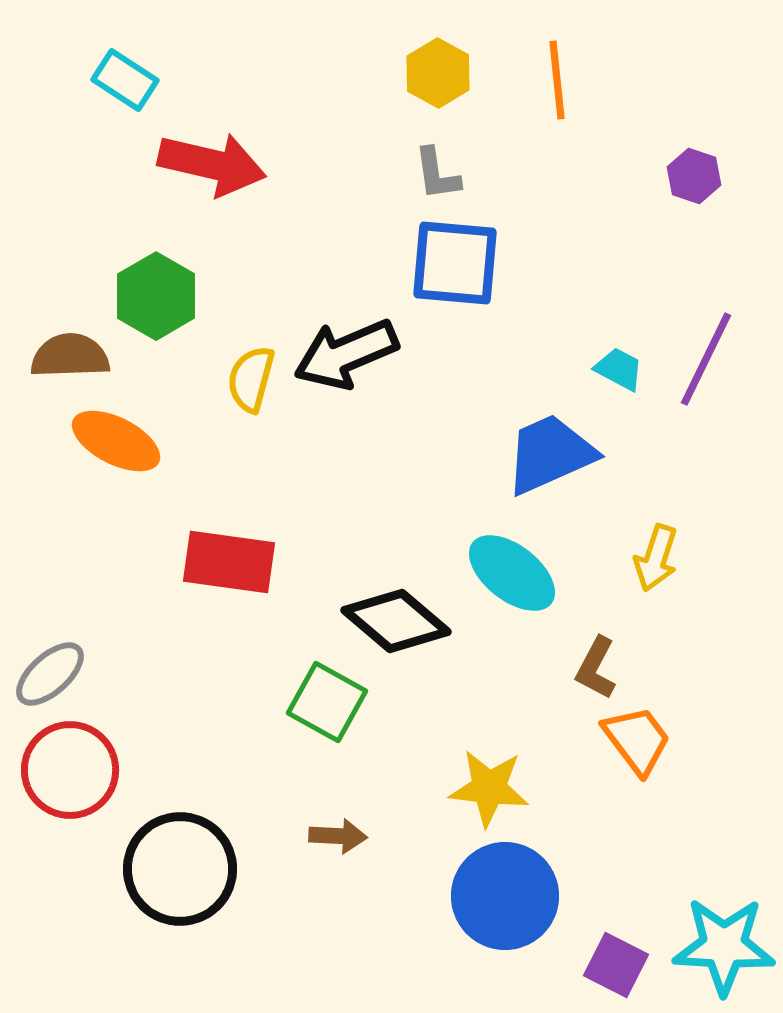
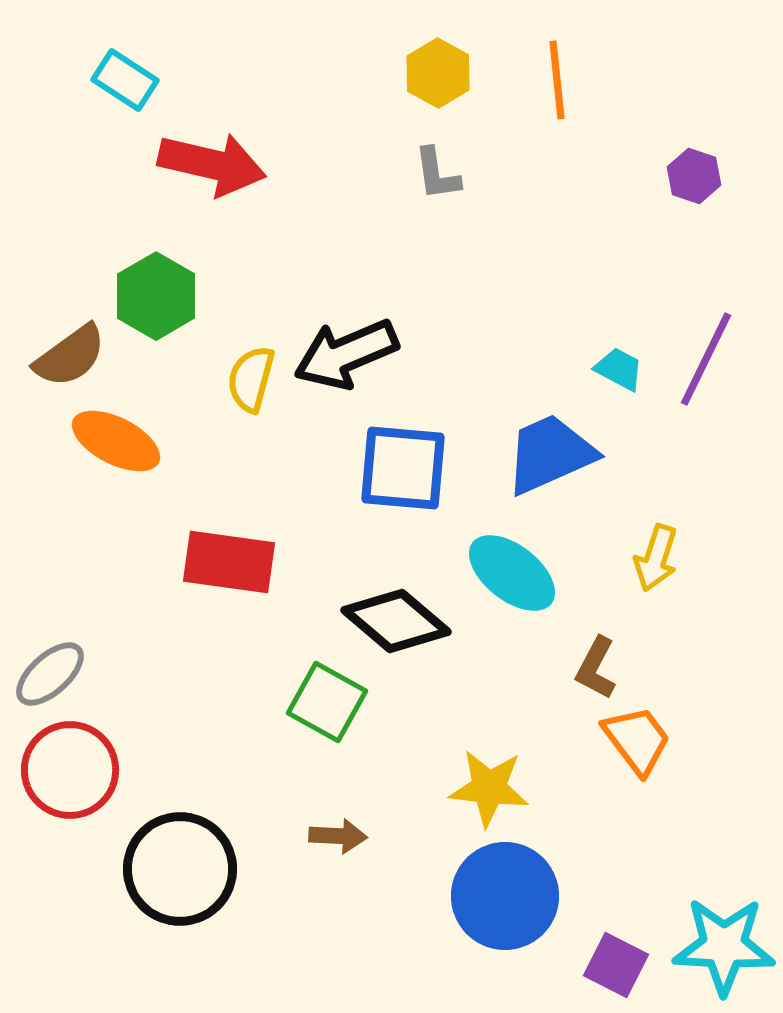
blue square: moved 52 px left, 205 px down
brown semicircle: rotated 146 degrees clockwise
